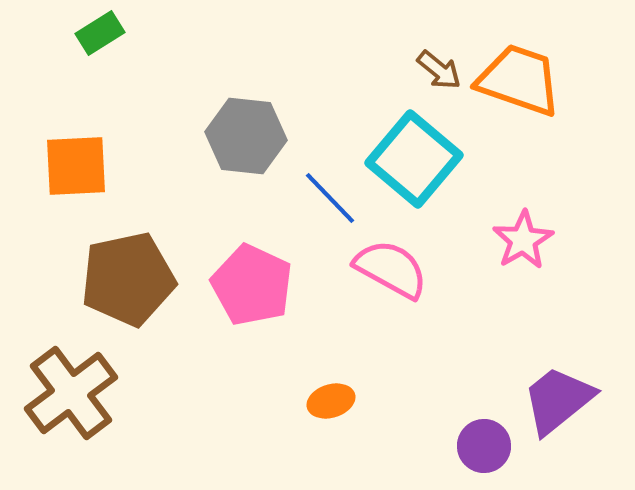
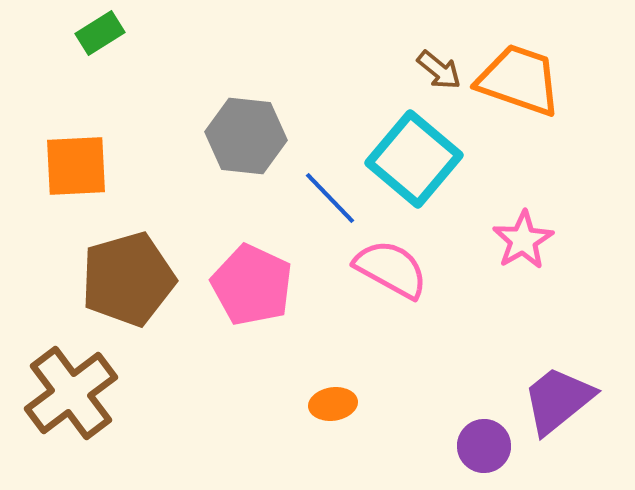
brown pentagon: rotated 4 degrees counterclockwise
orange ellipse: moved 2 px right, 3 px down; rotated 9 degrees clockwise
